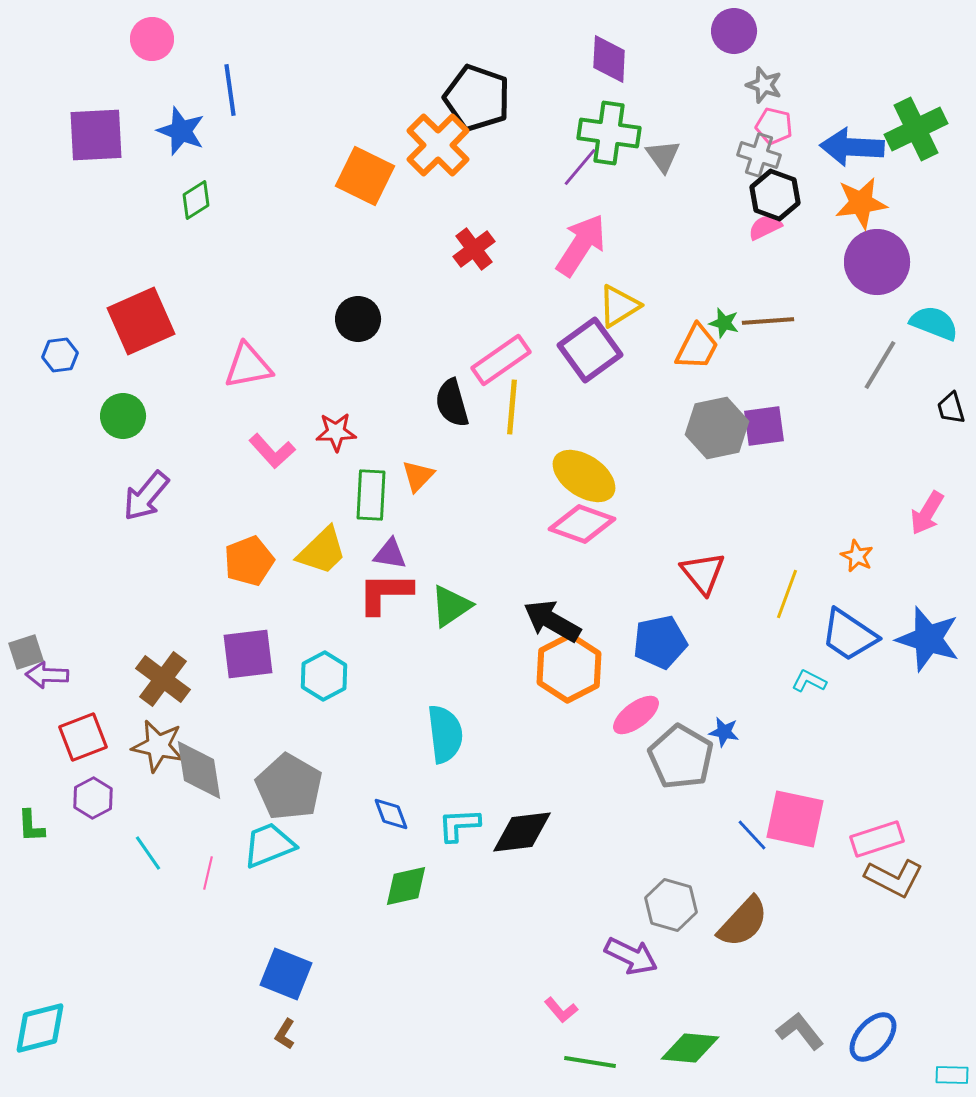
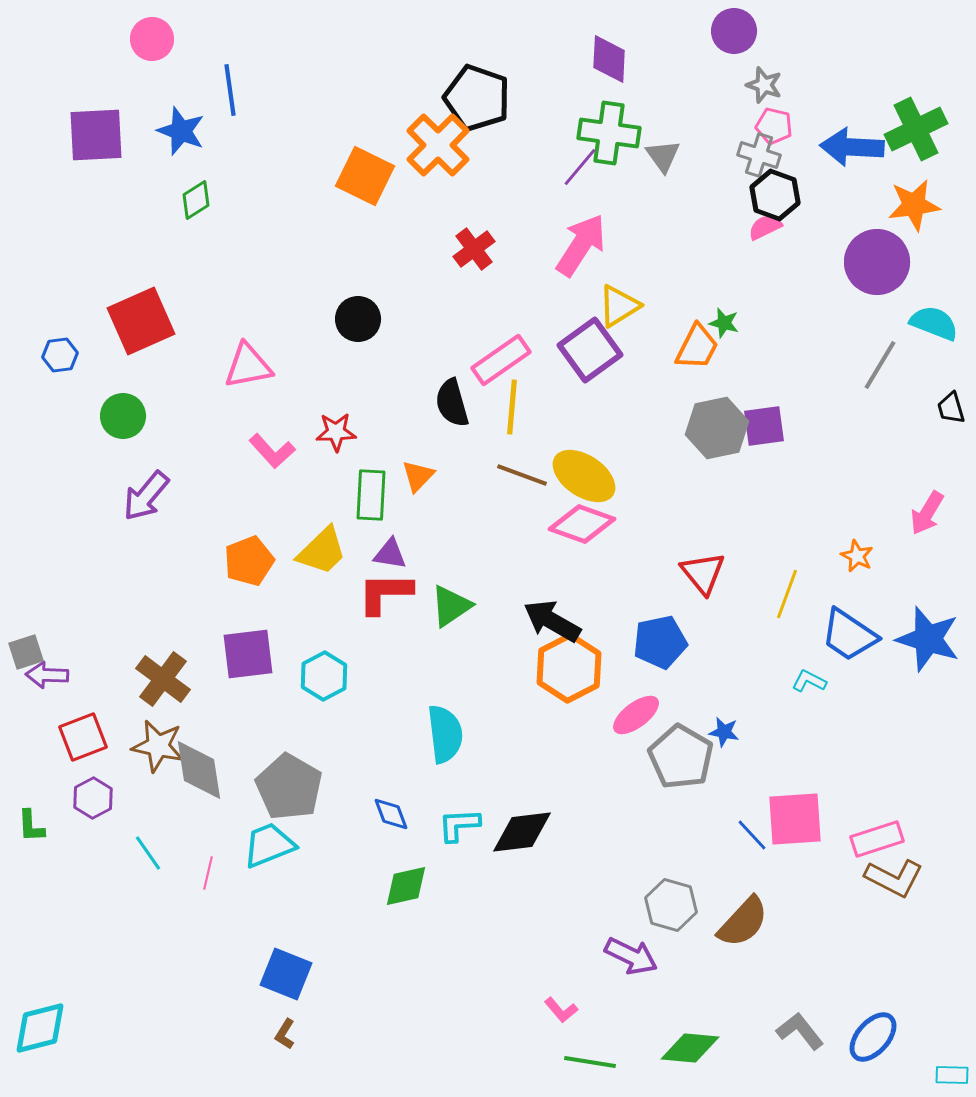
orange star at (861, 203): moved 53 px right, 2 px down
brown line at (768, 321): moved 246 px left, 154 px down; rotated 24 degrees clockwise
pink square at (795, 819): rotated 16 degrees counterclockwise
